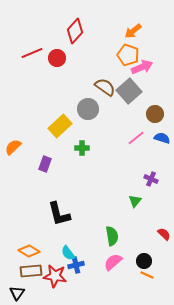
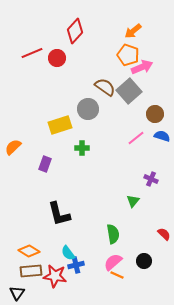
yellow rectangle: moved 1 px up; rotated 25 degrees clockwise
blue semicircle: moved 2 px up
green triangle: moved 2 px left
green semicircle: moved 1 px right, 2 px up
orange line: moved 30 px left
